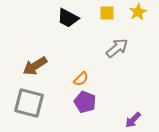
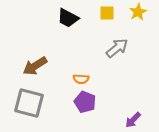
orange semicircle: rotated 49 degrees clockwise
